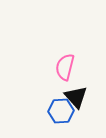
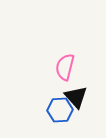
blue hexagon: moved 1 px left, 1 px up
